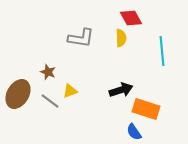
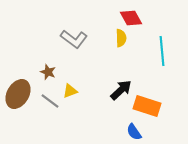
gray L-shape: moved 7 px left, 1 px down; rotated 28 degrees clockwise
black arrow: rotated 25 degrees counterclockwise
orange rectangle: moved 1 px right, 3 px up
